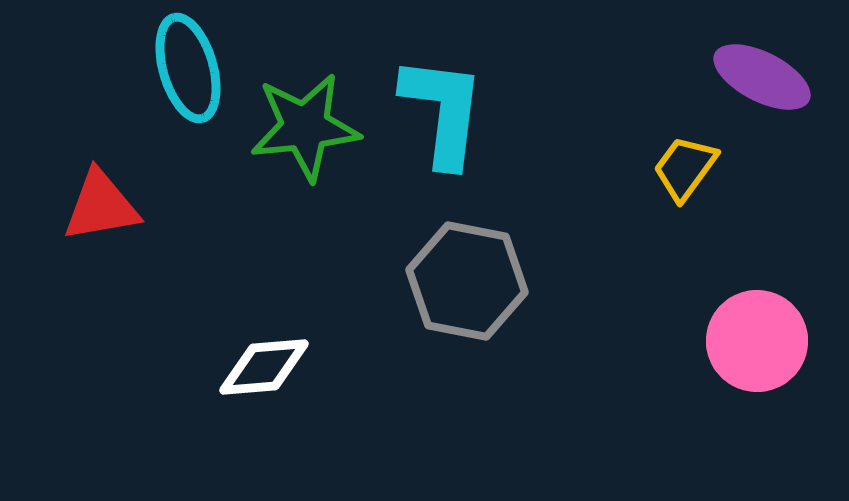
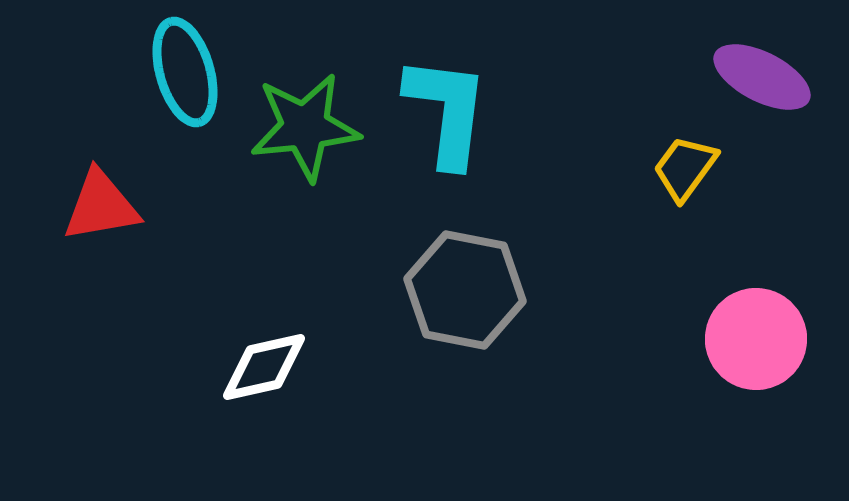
cyan ellipse: moved 3 px left, 4 px down
cyan L-shape: moved 4 px right
gray hexagon: moved 2 px left, 9 px down
pink circle: moved 1 px left, 2 px up
white diamond: rotated 8 degrees counterclockwise
